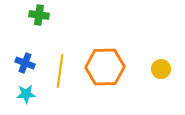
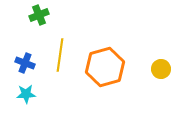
green cross: rotated 30 degrees counterclockwise
orange hexagon: rotated 15 degrees counterclockwise
yellow line: moved 16 px up
